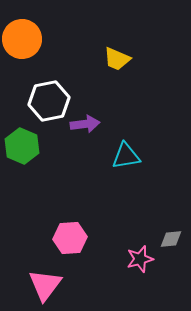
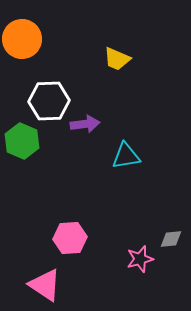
white hexagon: rotated 9 degrees clockwise
green hexagon: moved 5 px up
pink triangle: rotated 33 degrees counterclockwise
